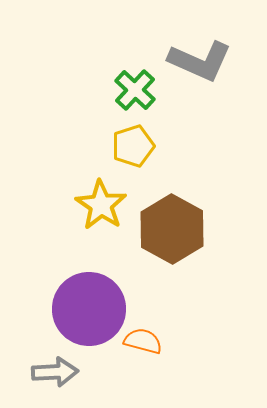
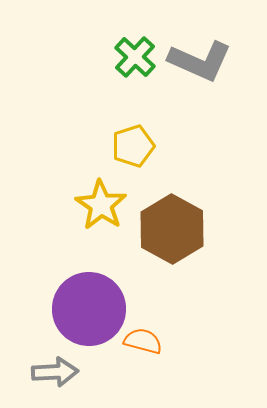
green cross: moved 33 px up
